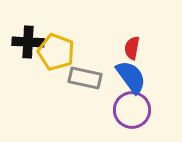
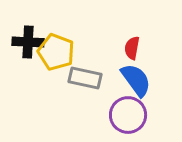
blue semicircle: moved 5 px right, 3 px down
purple circle: moved 4 px left, 5 px down
